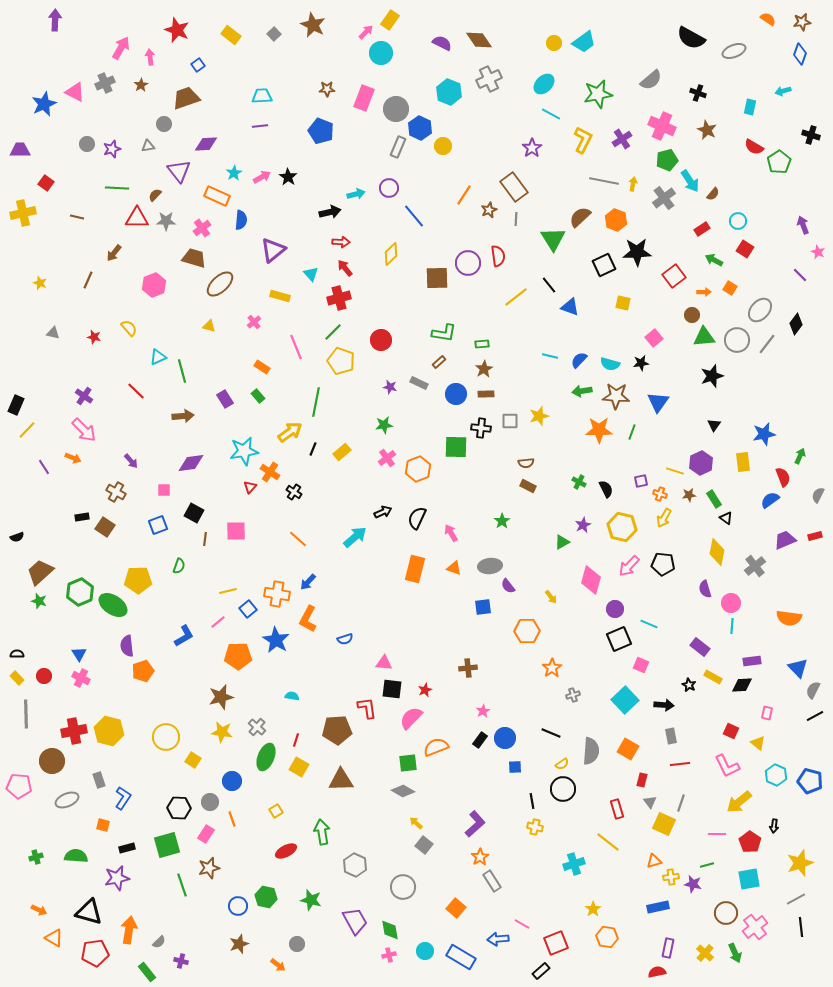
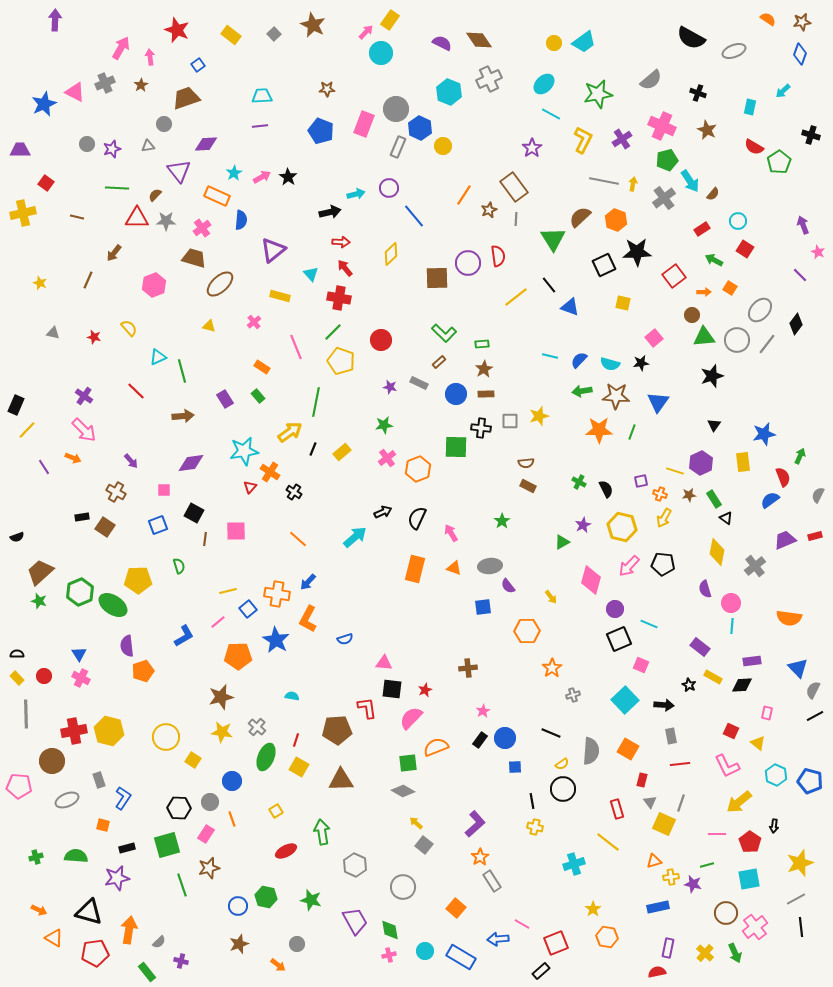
cyan arrow at (783, 91): rotated 28 degrees counterclockwise
pink rectangle at (364, 98): moved 26 px down
red cross at (339, 298): rotated 25 degrees clockwise
green L-shape at (444, 333): rotated 35 degrees clockwise
green semicircle at (179, 566): rotated 35 degrees counterclockwise
